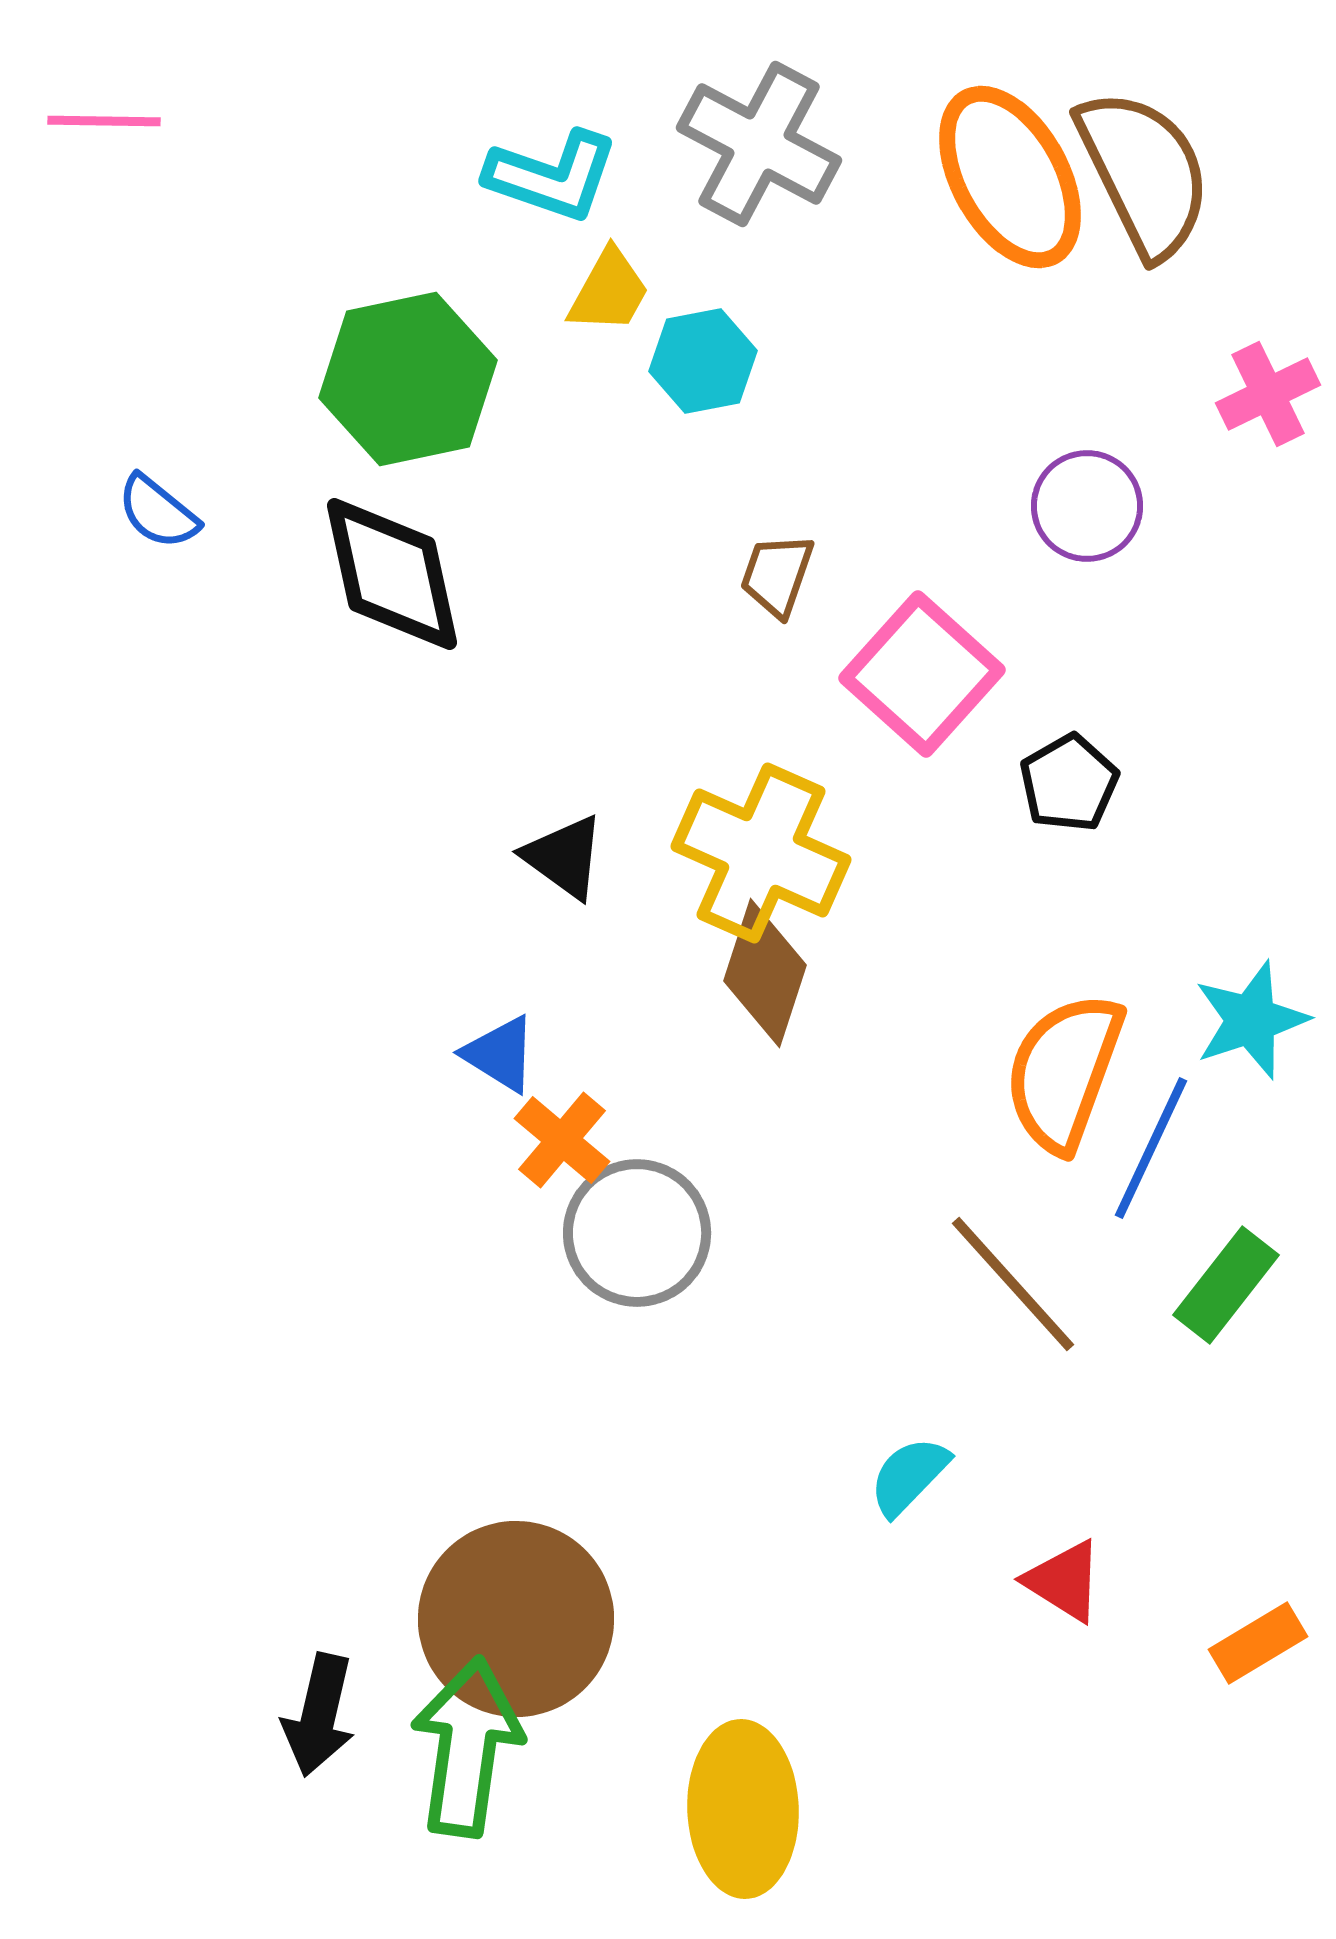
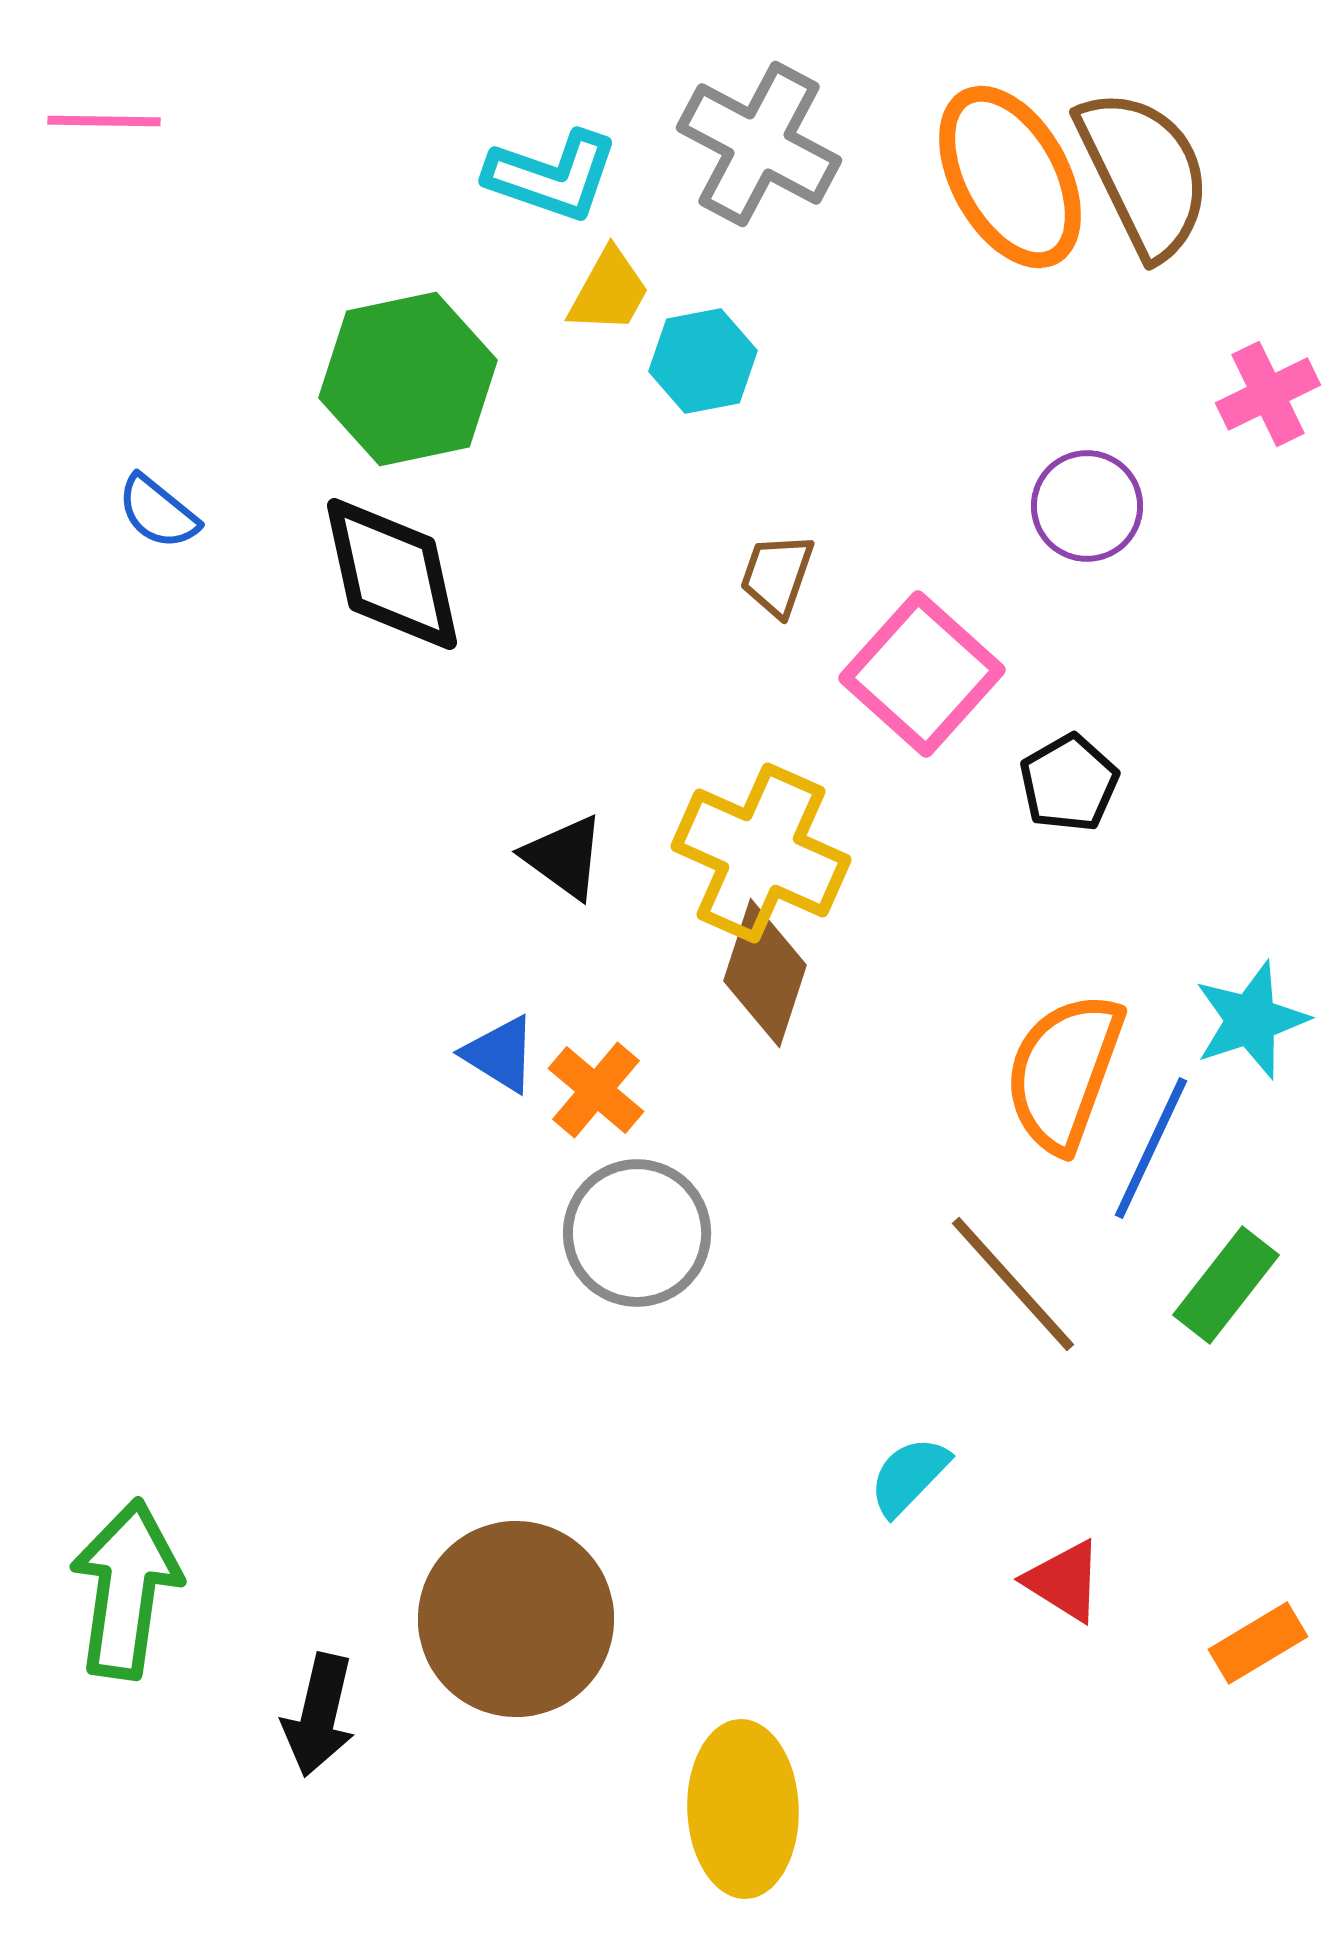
orange cross: moved 34 px right, 50 px up
green arrow: moved 341 px left, 158 px up
